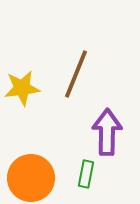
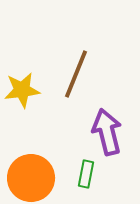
yellow star: moved 2 px down
purple arrow: rotated 15 degrees counterclockwise
